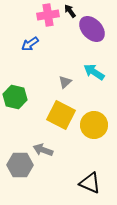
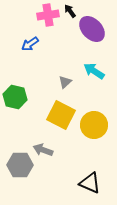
cyan arrow: moved 1 px up
